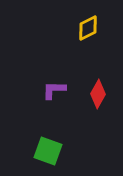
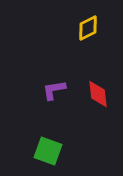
purple L-shape: rotated 10 degrees counterclockwise
red diamond: rotated 36 degrees counterclockwise
